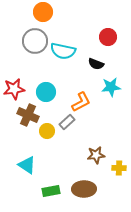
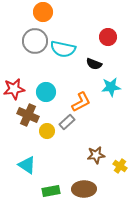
cyan semicircle: moved 2 px up
black semicircle: moved 2 px left
yellow cross: moved 1 px right, 2 px up; rotated 32 degrees clockwise
